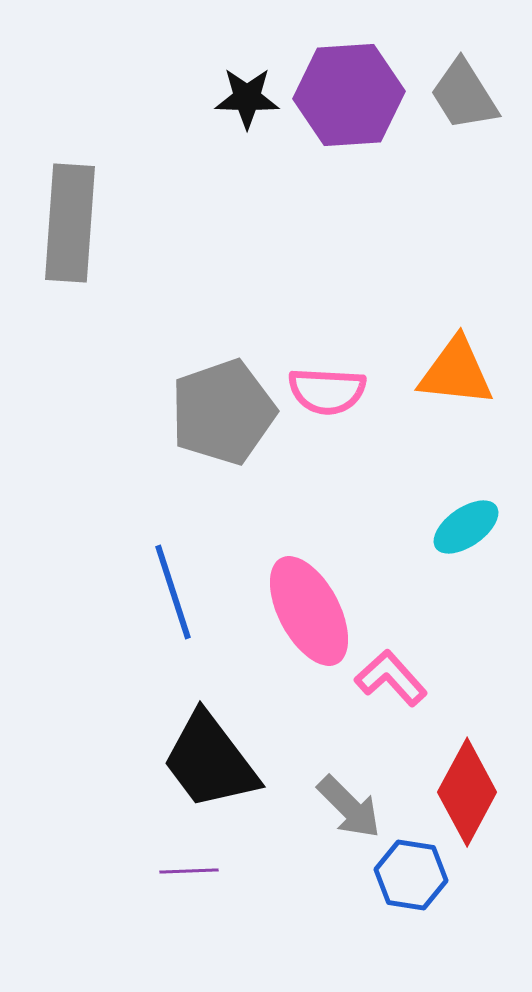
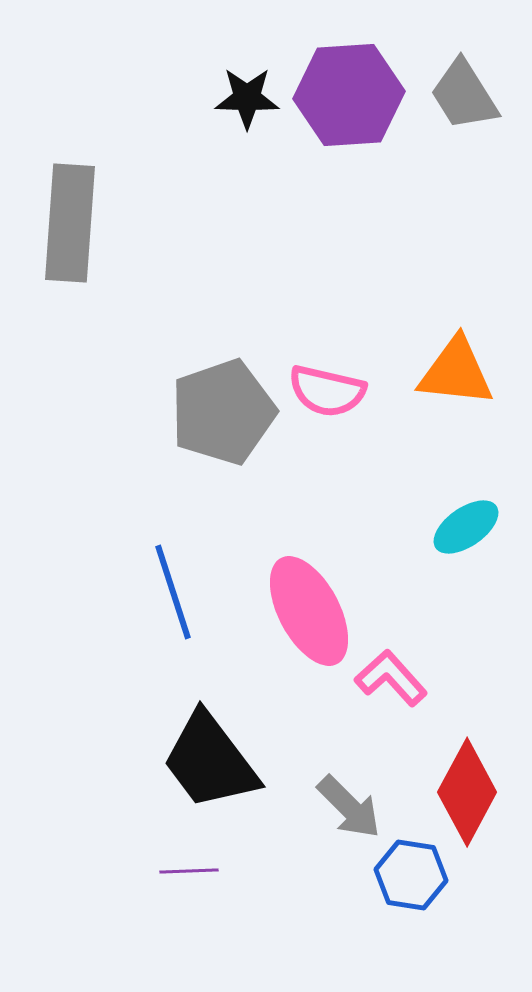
pink semicircle: rotated 10 degrees clockwise
